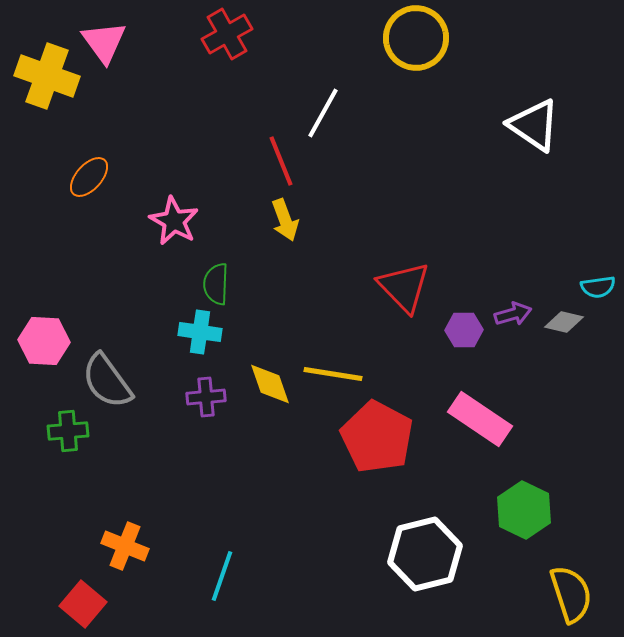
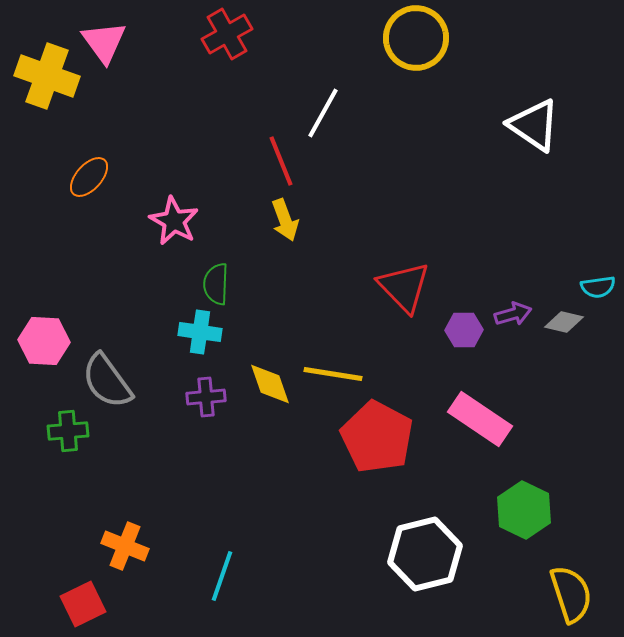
red square: rotated 24 degrees clockwise
